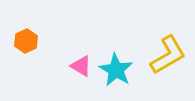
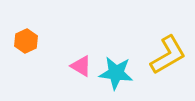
cyan star: moved 3 px down; rotated 24 degrees counterclockwise
